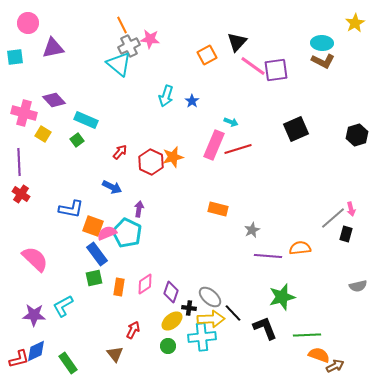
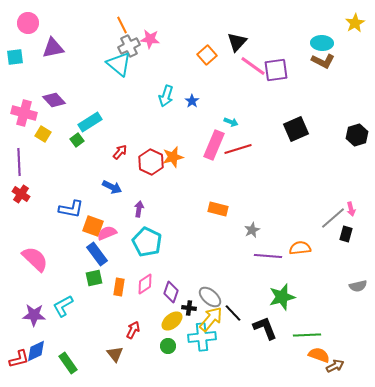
orange square at (207, 55): rotated 12 degrees counterclockwise
cyan rectangle at (86, 120): moved 4 px right, 2 px down; rotated 55 degrees counterclockwise
cyan pentagon at (127, 233): moved 20 px right, 9 px down
yellow arrow at (211, 319): rotated 48 degrees counterclockwise
